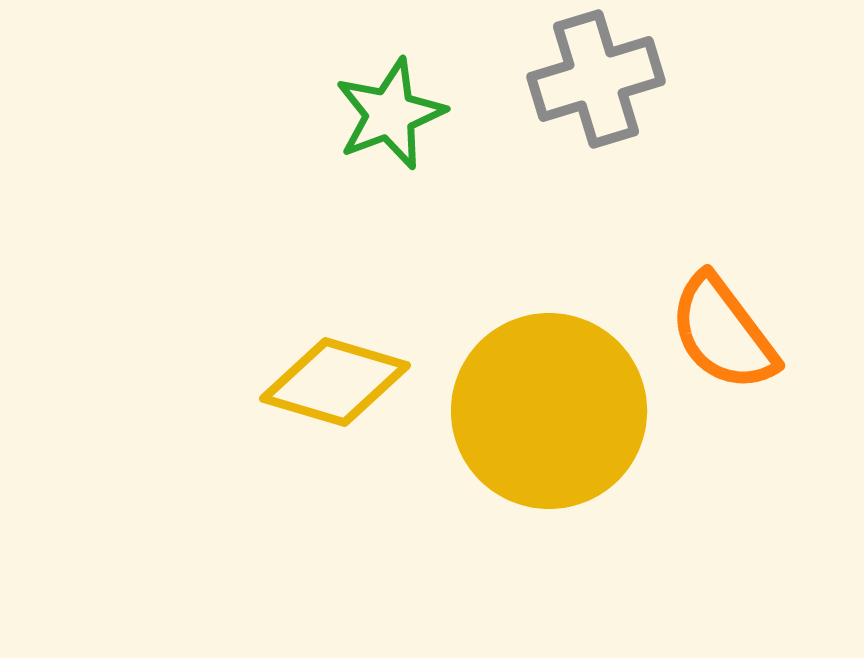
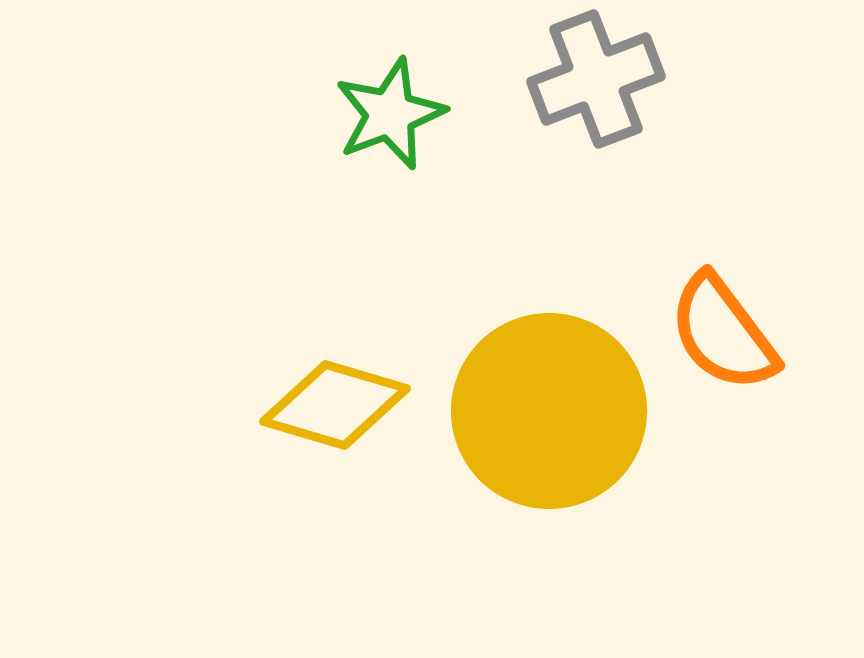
gray cross: rotated 4 degrees counterclockwise
yellow diamond: moved 23 px down
